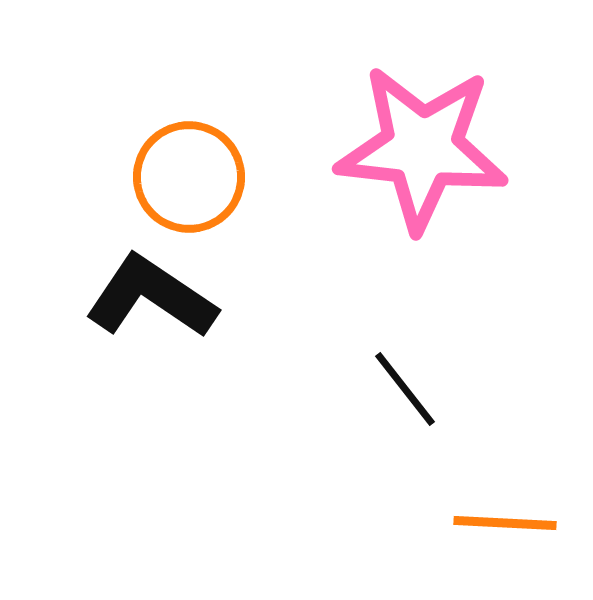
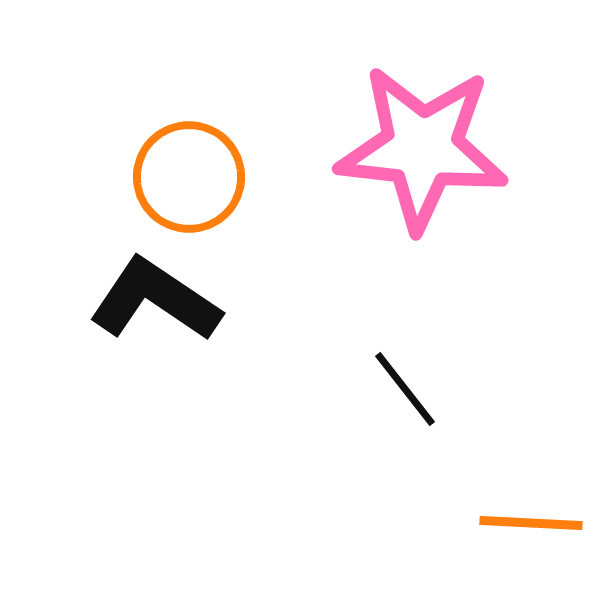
black L-shape: moved 4 px right, 3 px down
orange line: moved 26 px right
